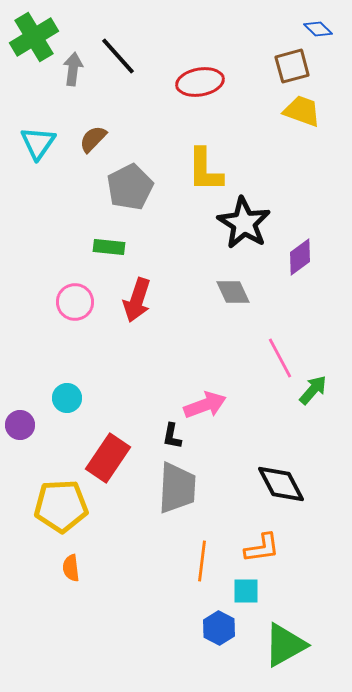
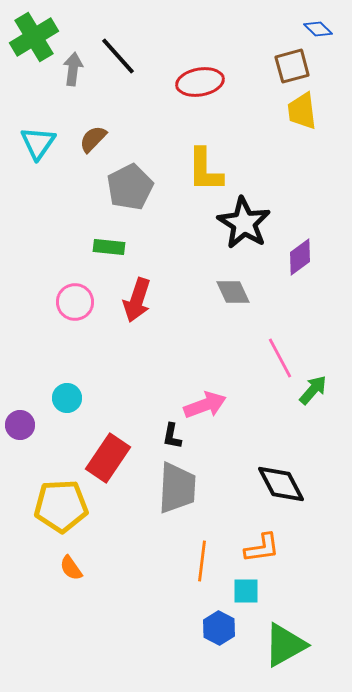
yellow trapezoid: rotated 117 degrees counterclockwise
orange semicircle: rotated 28 degrees counterclockwise
